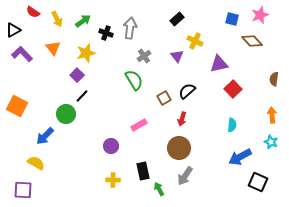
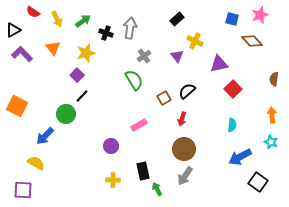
brown circle at (179, 148): moved 5 px right, 1 px down
black square at (258, 182): rotated 12 degrees clockwise
green arrow at (159, 189): moved 2 px left
